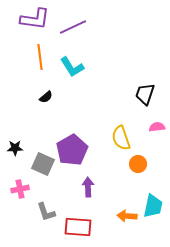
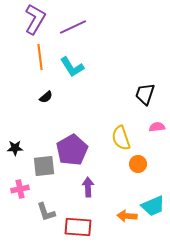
purple L-shape: rotated 68 degrees counterclockwise
gray square: moved 1 px right, 2 px down; rotated 30 degrees counterclockwise
cyan trapezoid: rotated 55 degrees clockwise
